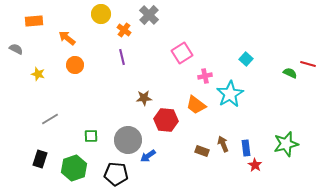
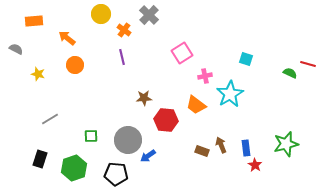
cyan square: rotated 24 degrees counterclockwise
brown arrow: moved 2 px left, 1 px down
